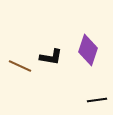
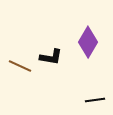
purple diamond: moved 8 px up; rotated 12 degrees clockwise
black line: moved 2 px left
